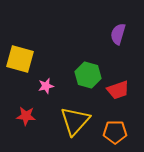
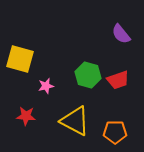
purple semicircle: moved 3 px right; rotated 55 degrees counterclockwise
red trapezoid: moved 10 px up
yellow triangle: rotated 44 degrees counterclockwise
